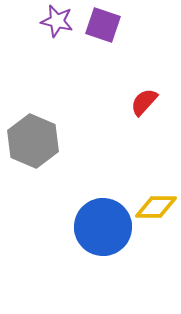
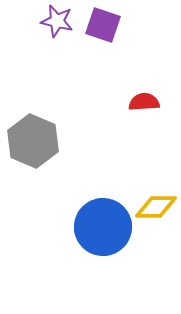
red semicircle: rotated 44 degrees clockwise
